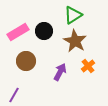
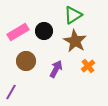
purple arrow: moved 4 px left, 3 px up
purple line: moved 3 px left, 3 px up
